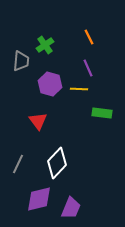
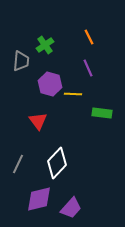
yellow line: moved 6 px left, 5 px down
purple trapezoid: rotated 20 degrees clockwise
